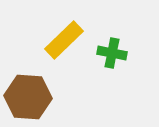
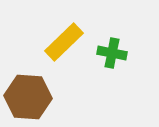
yellow rectangle: moved 2 px down
